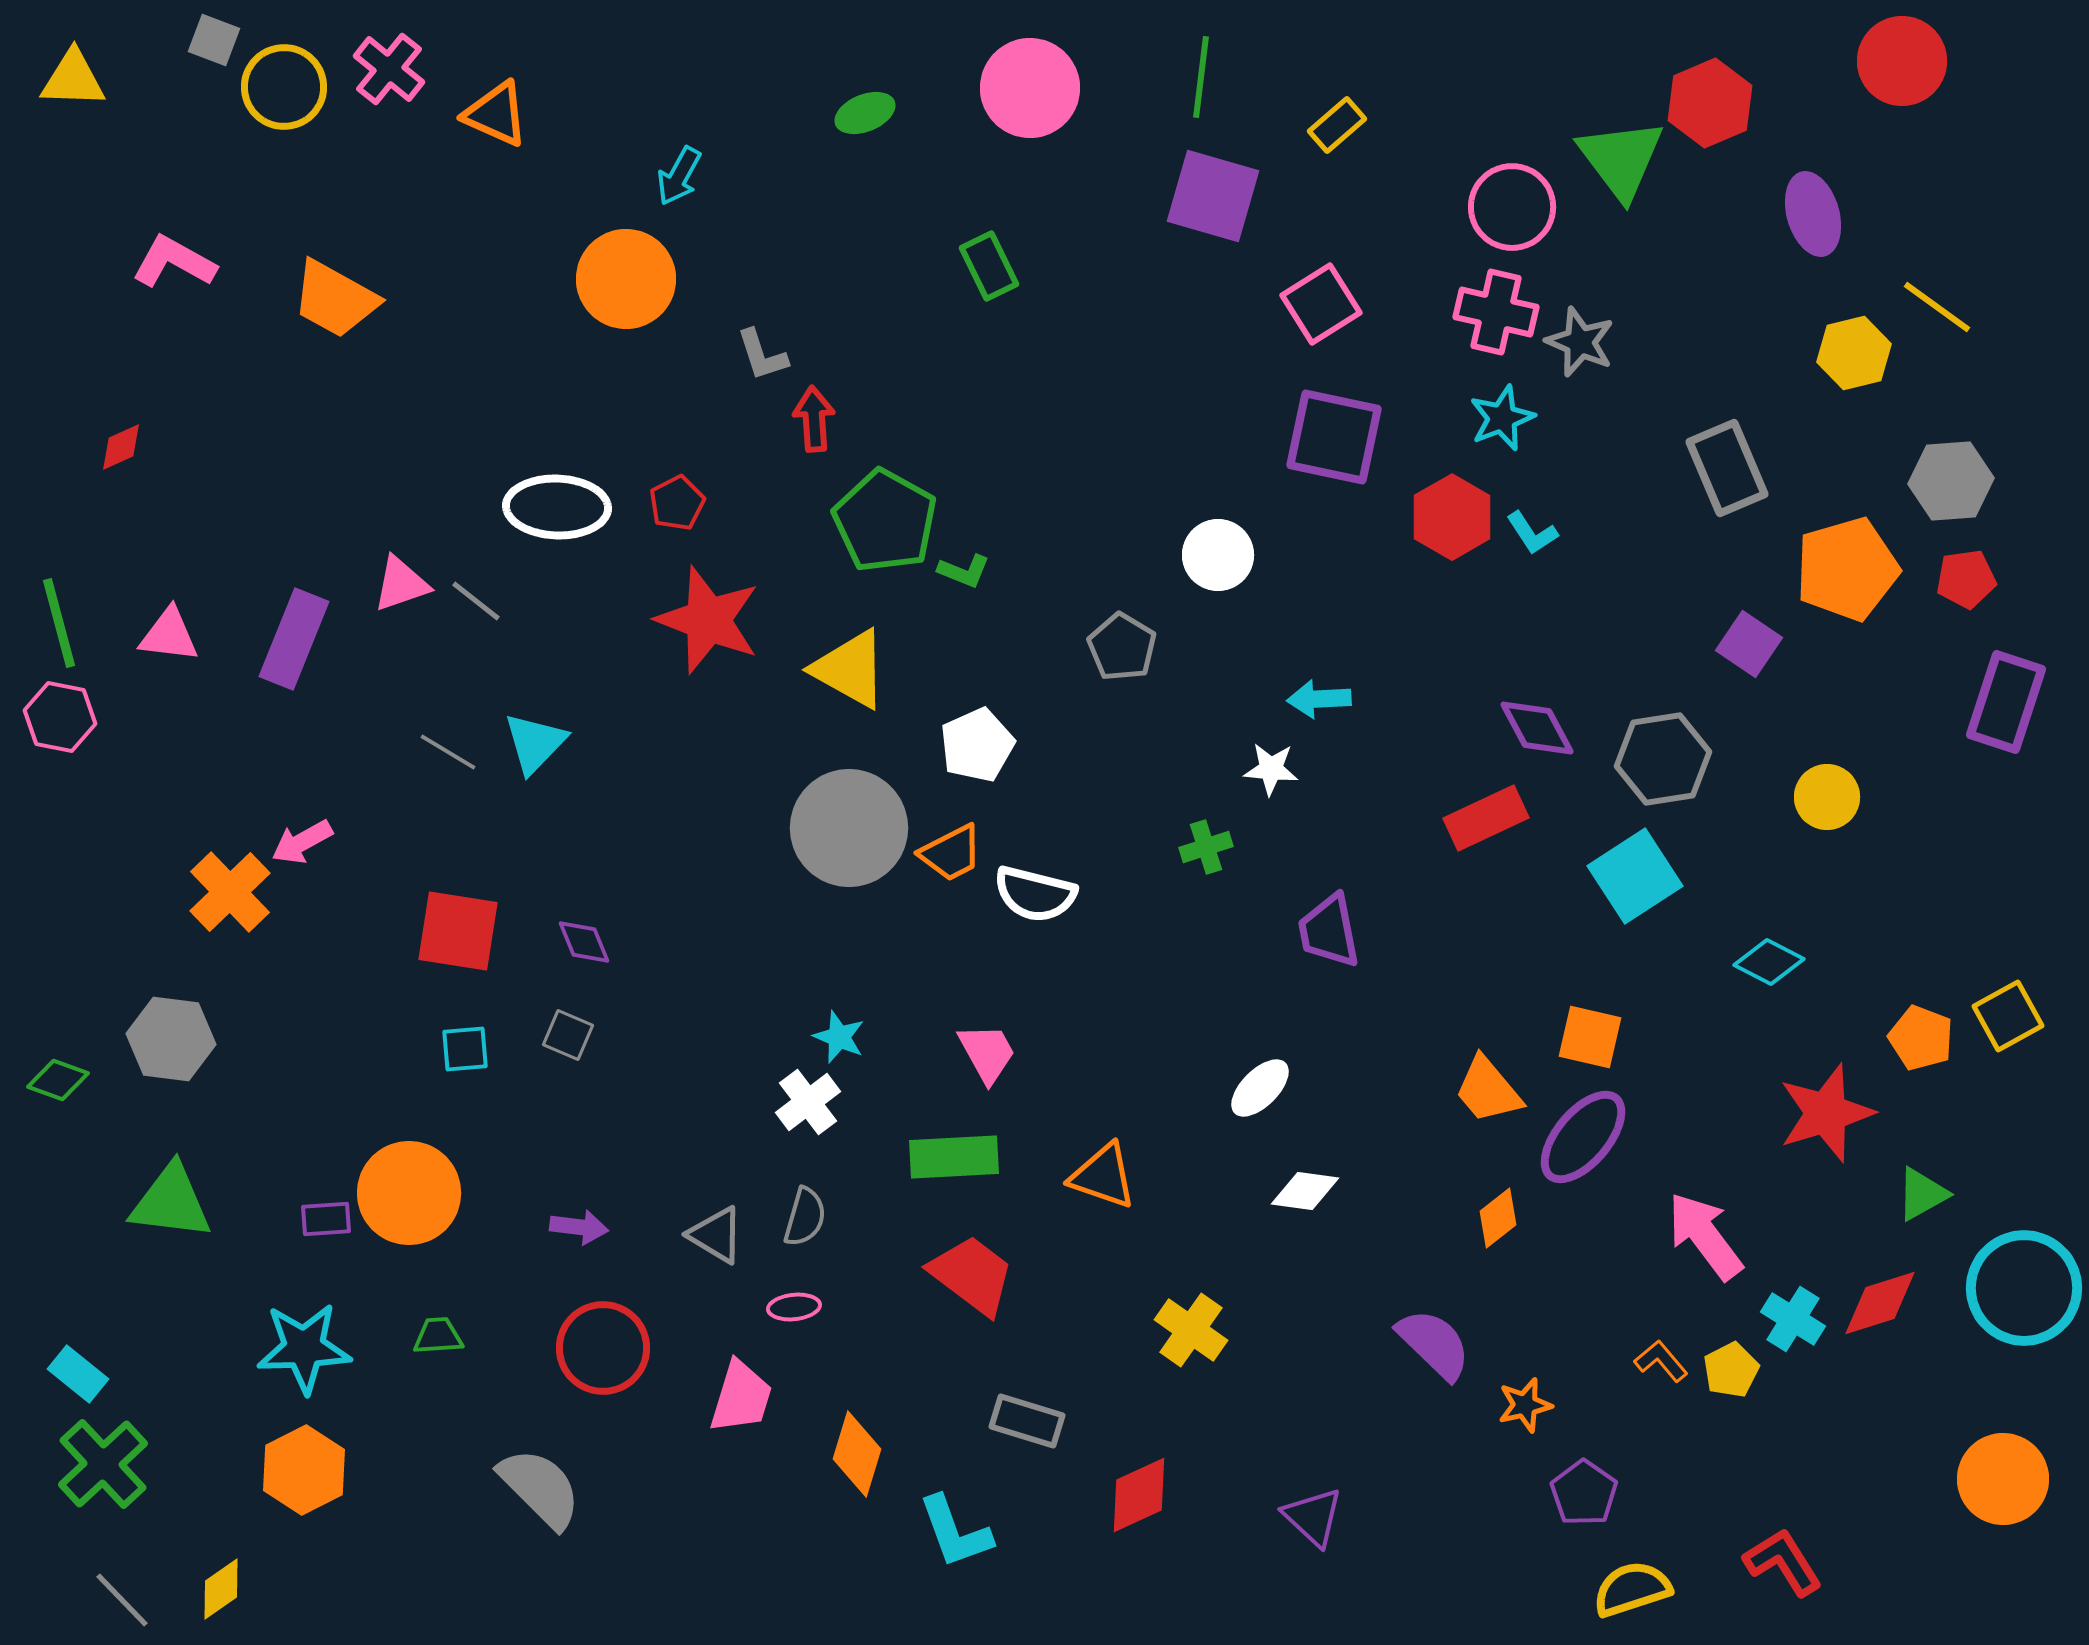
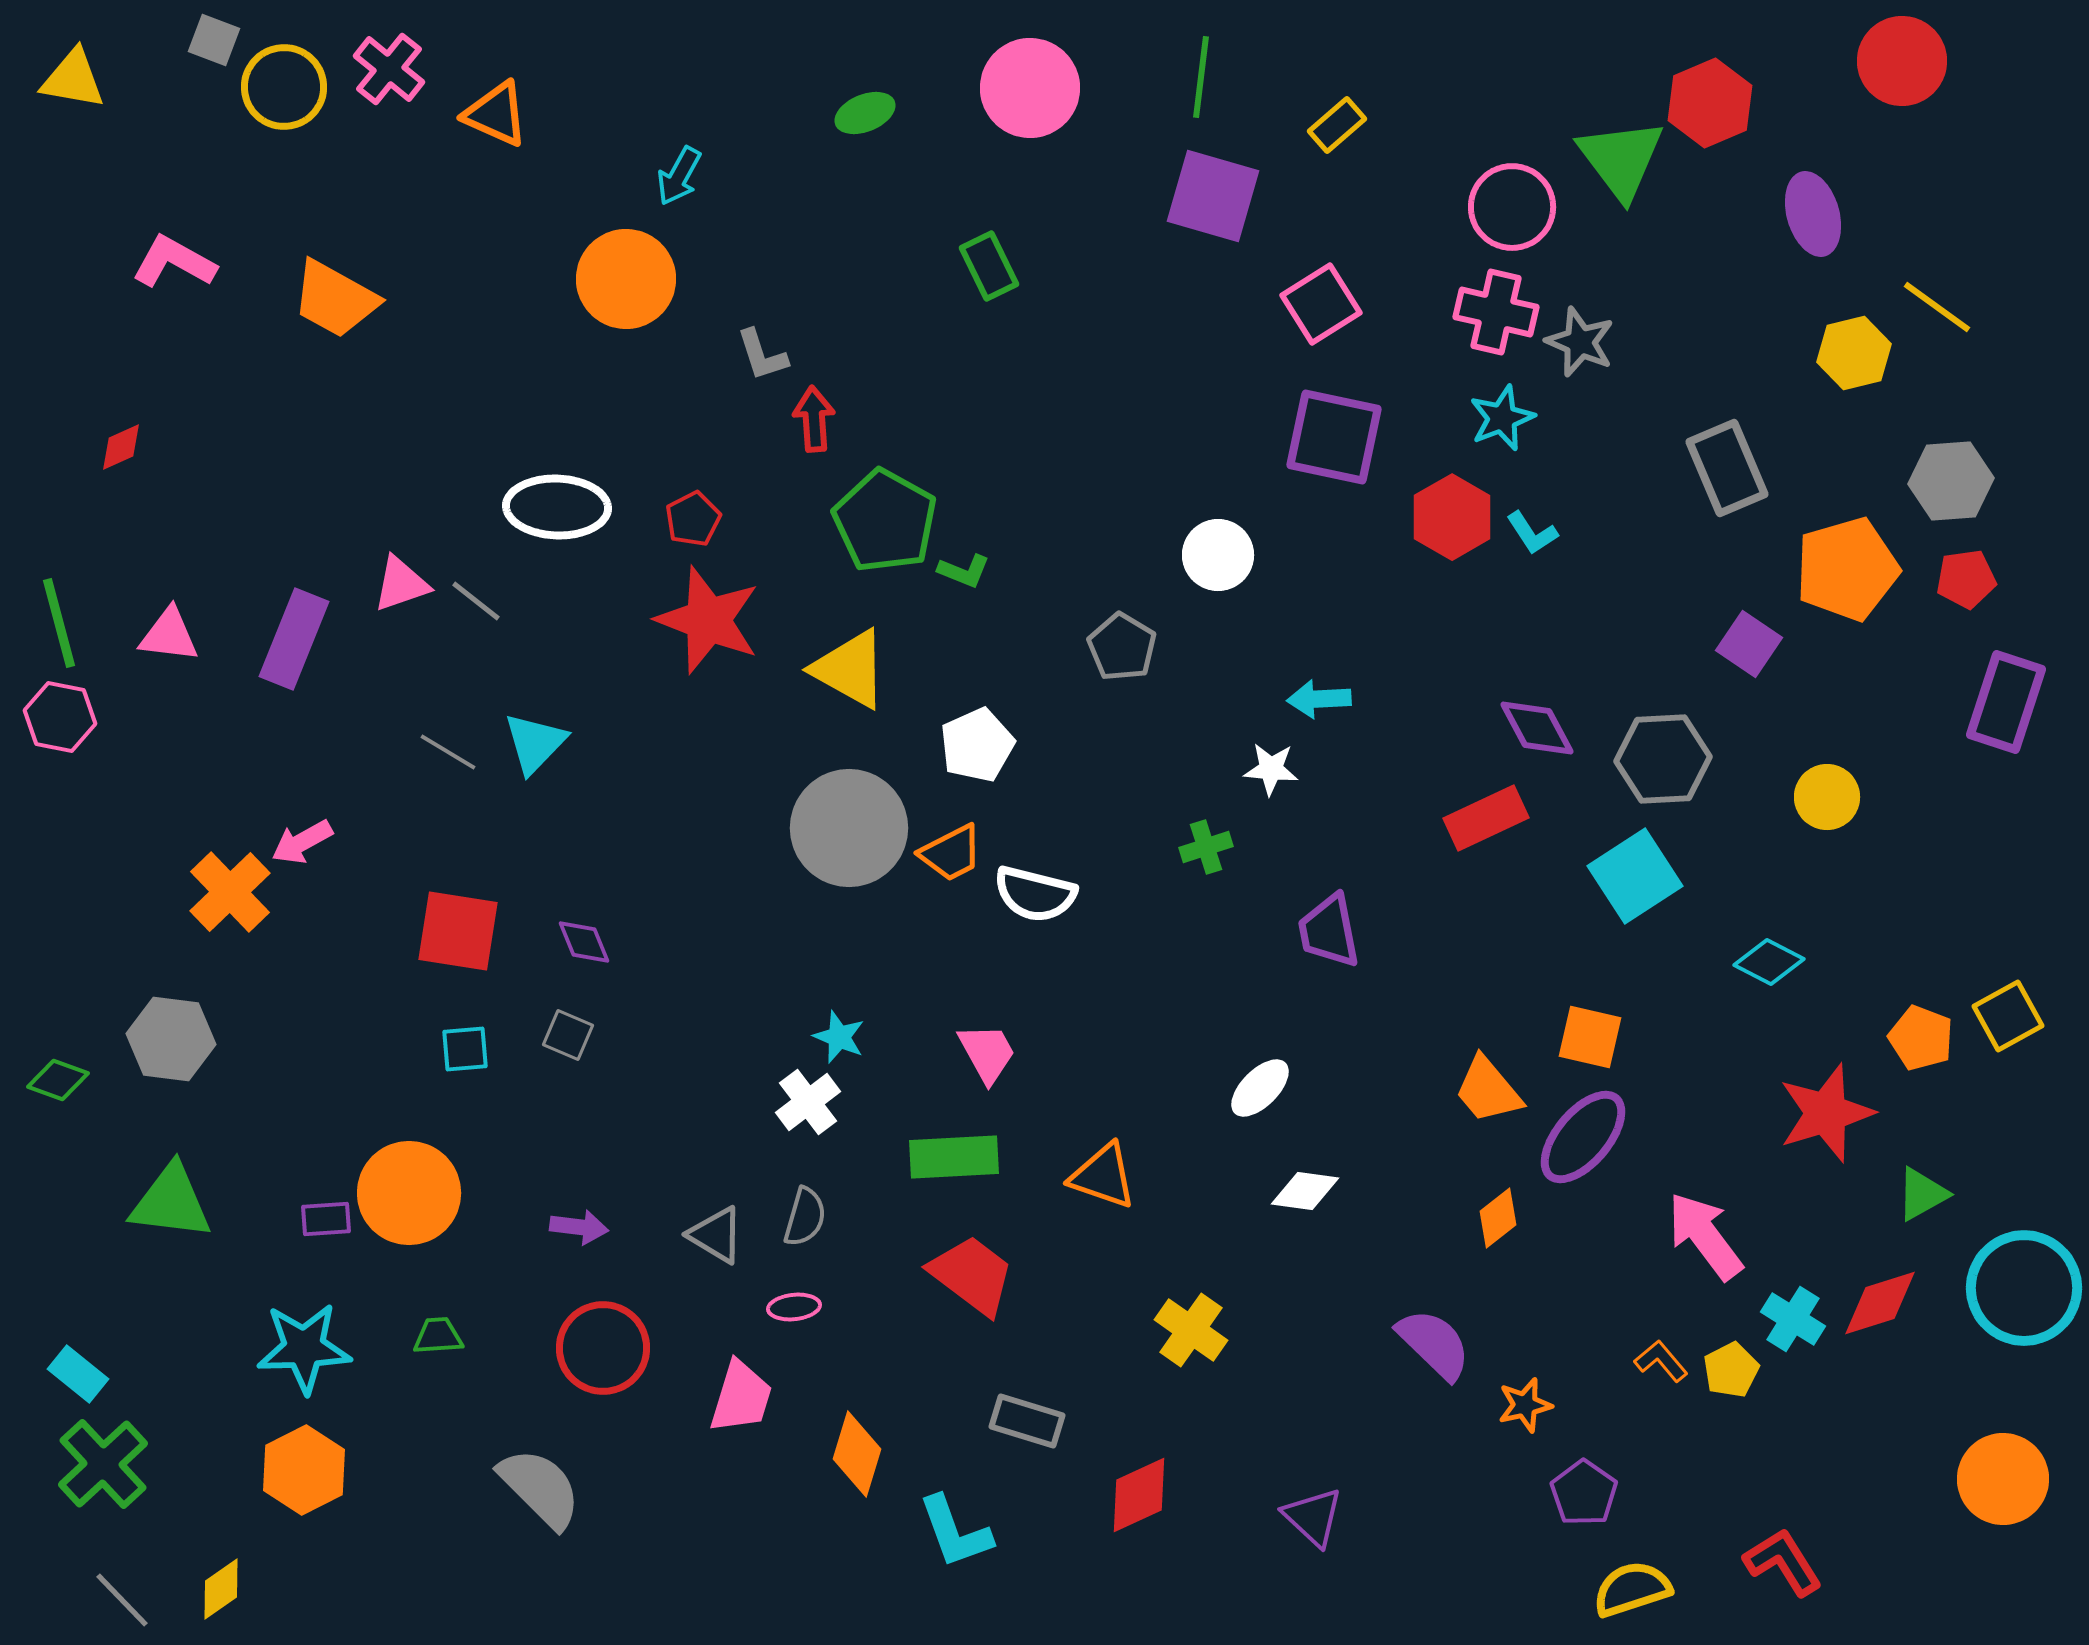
yellow triangle at (73, 79): rotated 8 degrees clockwise
red pentagon at (677, 503): moved 16 px right, 16 px down
gray hexagon at (1663, 759): rotated 6 degrees clockwise
